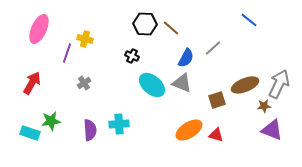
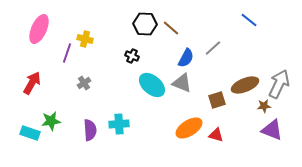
orange ellipse: moved 2 px up
